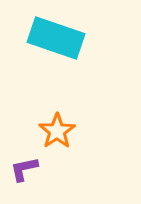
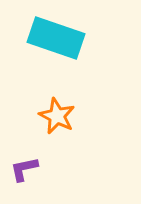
orange star: moved 15 px up; rotated 12 degrees counterclockwise
